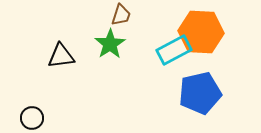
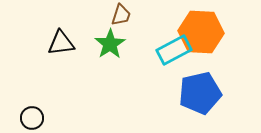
black triangle: moved 13 px up
